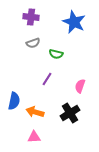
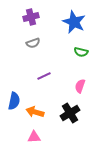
purple cross: rotated 21 degrees counterclockwise
green semicircle: moved 25 px right, 2 px up
purple line: moved 3 px left, 3 px up; rotated 32 degrees clockwise
